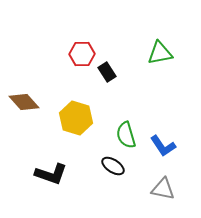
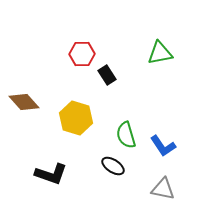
black rectangle: moved 3 px down
